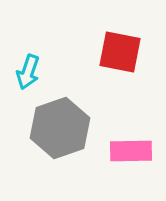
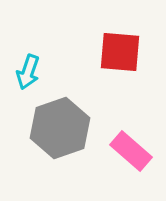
red square: rotated 6 degrees counterclockwise
pink rectangle: rotated 42 degrees clockwise
